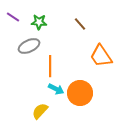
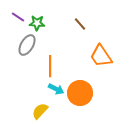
purple line: moved 5 px right
green star: moved 2 px left, 1 px down
gray ellipse: moved 2 px left, 1 px up; rotated 35 degrees counterclockwise
